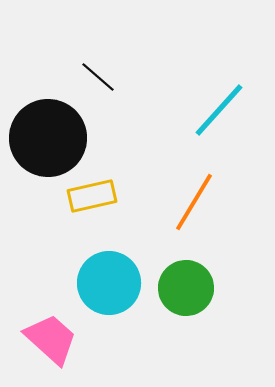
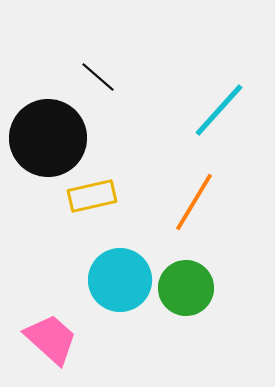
cyan circle: moved 11 px right, 3 px up
